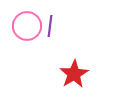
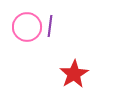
pink circle: moved 1 px down
